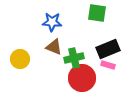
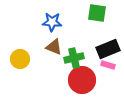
red circle: moved 2 px down
